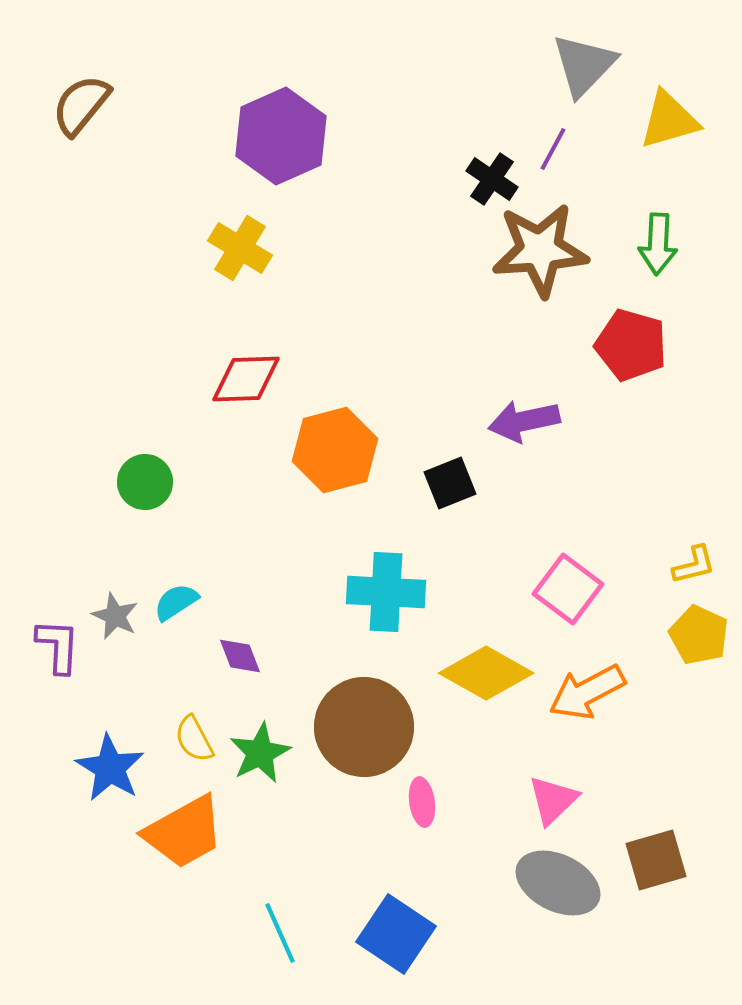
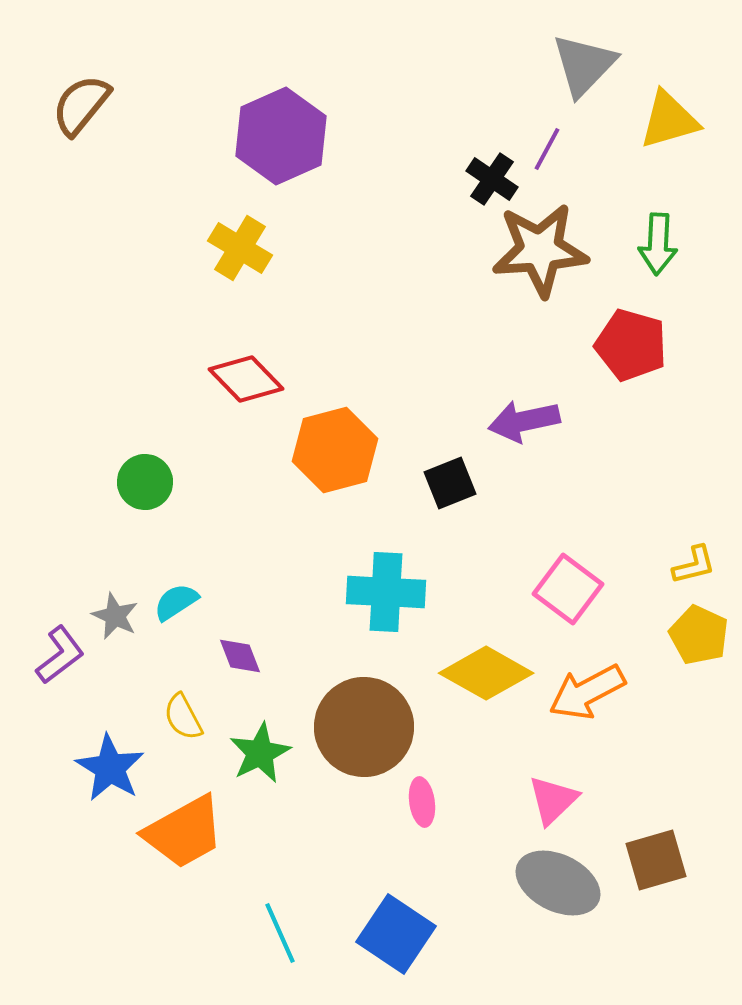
purple line: moved 6 px left
red diamond: rotated 48 degrees clockwise
purple L-shape: moved 2 px right, 9 px down; rotated 50 degrees clockwise
yellow semicircle: moved 11 px left, 22 px up
